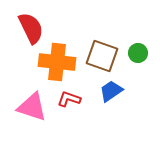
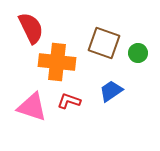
brown square: moved 2 px right, 13 px up
red L-shape: moved 2 px down
